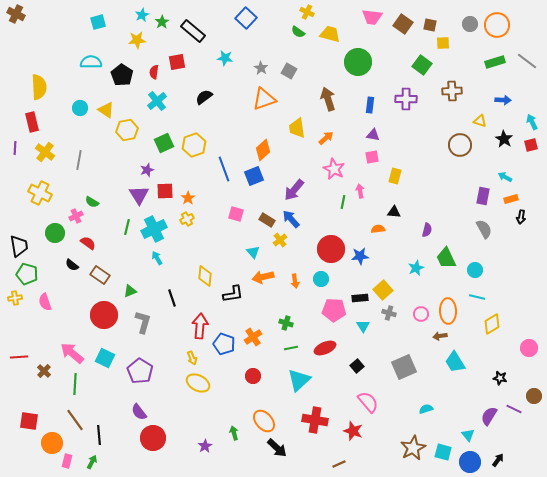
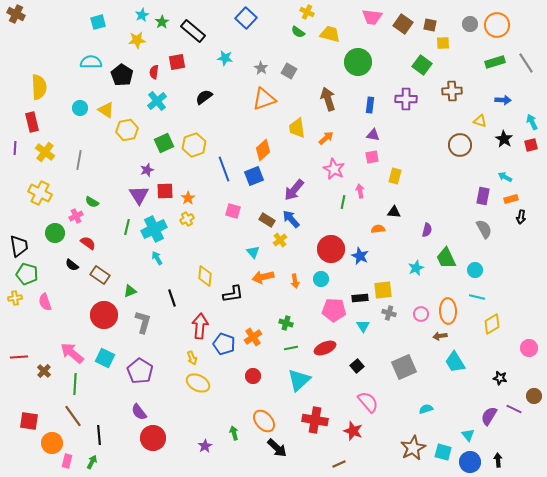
gray line at (527, 61): moved 1 px left, 2 px down; rotated 20 degrees clockwise
pink square at (236, 214): moved 3 px left, 3 px up
blue star at (360, 256): rotated 30 degrees clockwise
yellow square at (383, 290): rotated 36 degrees clockwise
brown line at (75, 420): moved 2 px left, 4 px up
black arrow at (498, 460): rotated 40 degrees counterclockwise
